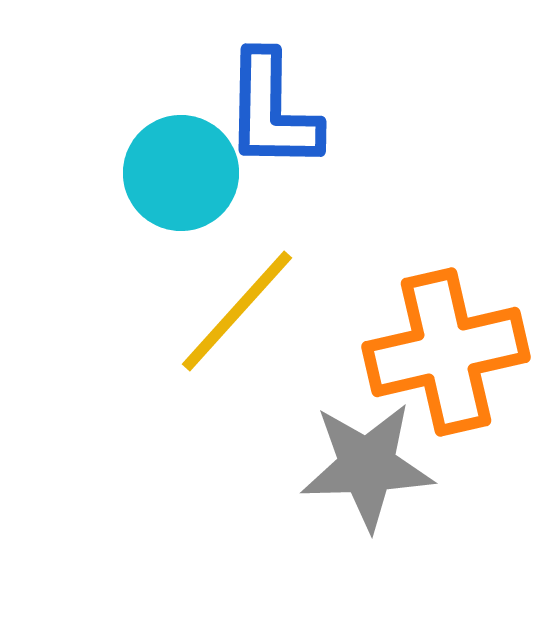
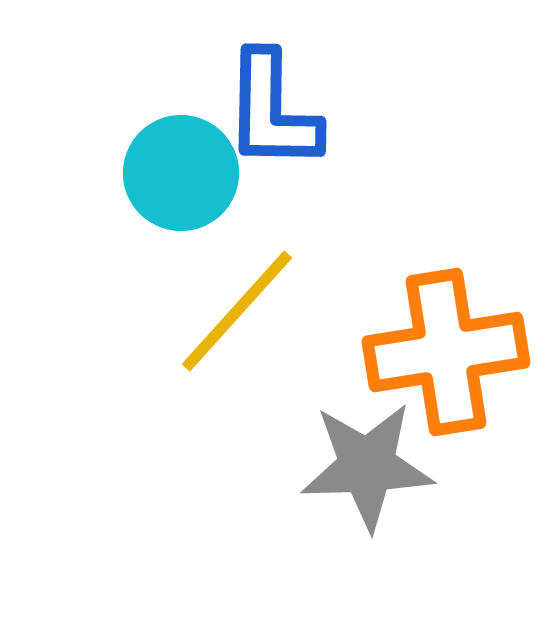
orange cross: rotated 4 degrees clockwise
